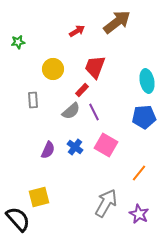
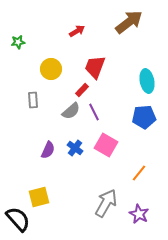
brown arrow: moved 12 px right
yellow circle: moved 2 px left
blue cross: moved 1 px down
